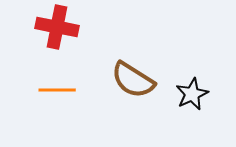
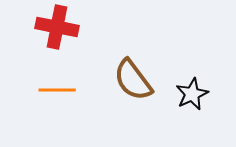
brown semicircle: rotated 21 degrees clockwise
